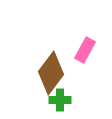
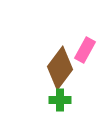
brown diamond: moved 9 px right, 5 px up
